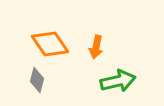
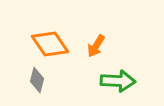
orange arrow: moved 1 px up; rotated 20 degrees clockwise
green arrow: rotated 16 degrees clockwise
